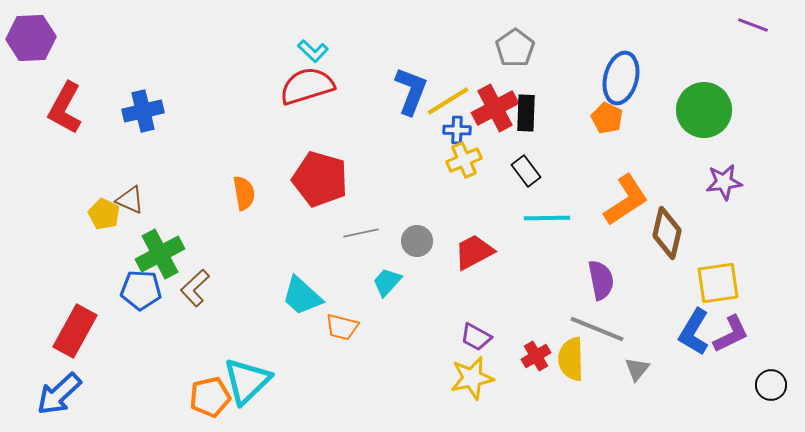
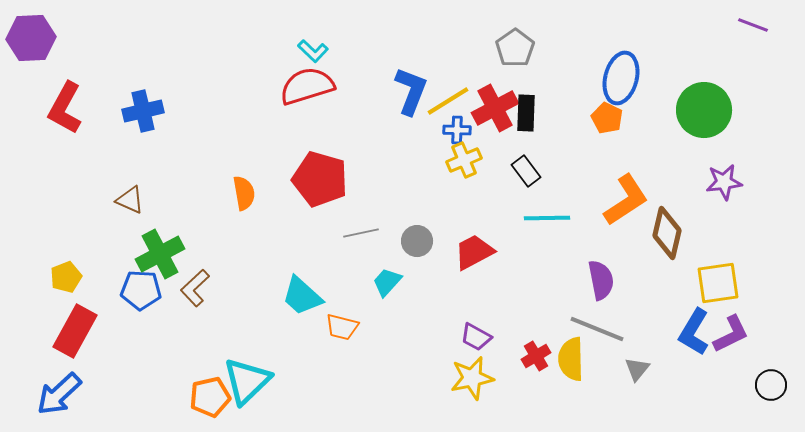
yellow pentagon at (104, 214): moved 38 px left, 63 px down; rotated 24 degrees clockwise
